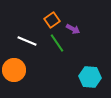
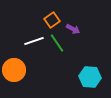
white line: moved 7 px right; rotated 42 degrees counterclockwise
